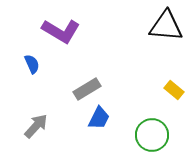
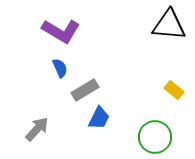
black triangle: moved 3 px right, 1 px up
blue semicircle: moved 28 px right, 4 px down
gray rectangle: moved 2 px left, 1 px down
gray arrow: moved 1 px right, 3 px down
green circle: moved 3 px right, 2 px down
